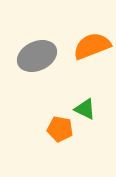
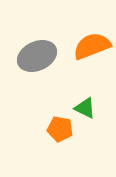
green triangle: moved 1 px up
